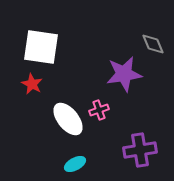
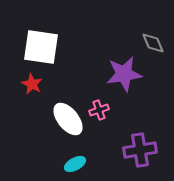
gray diamond: moved 1 px up
